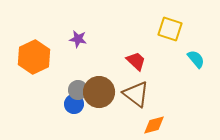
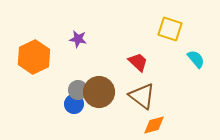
red trapezoid: moved 2 px right, 1 px down
brown triangle: moved 6 px right, 2 px down
